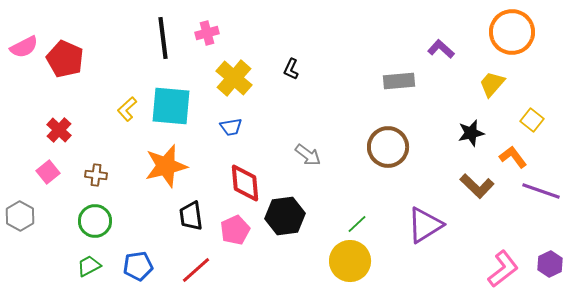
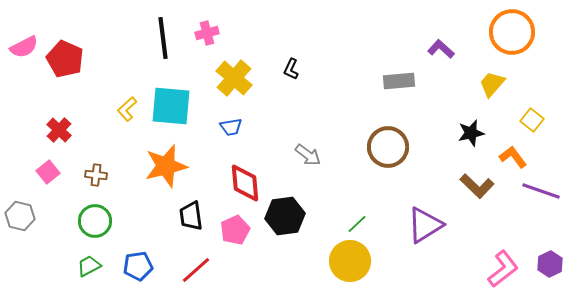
gray hexagon: rotated 16 degrees counterclockwise
